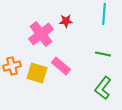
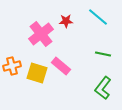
cyan line: moved 6 px left, 3 px down; rotated 55 degrees counterclockwise
